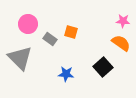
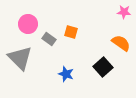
pink star: moved 1 px right, 9 px up
gray rectangle: moved 1 px left
blue star: rotated 14 degrees clockwise
